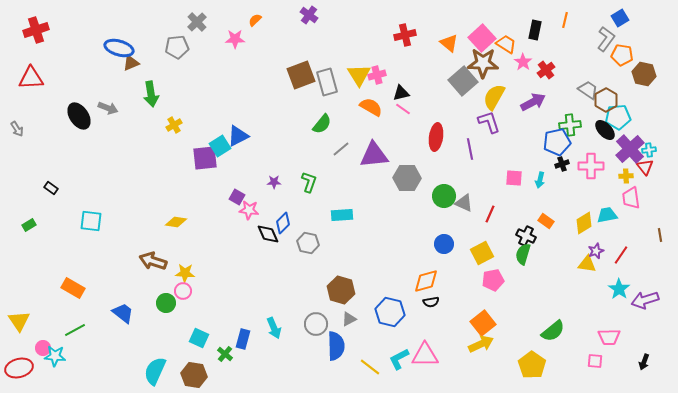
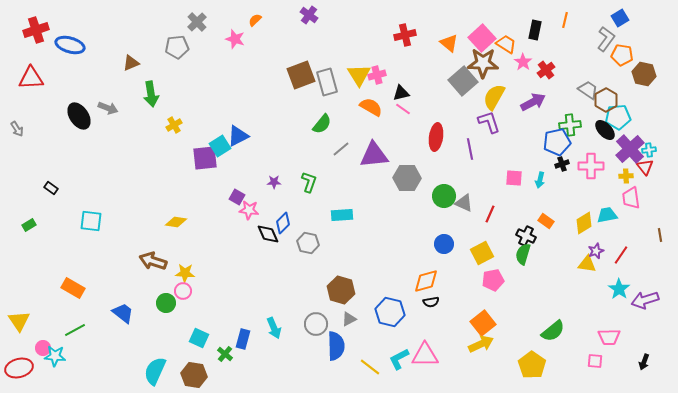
pink star at (235, 39): rotated 18 degrees clockwise
blue ellipse at (119, 48): moved 49 px left, 3 px up
